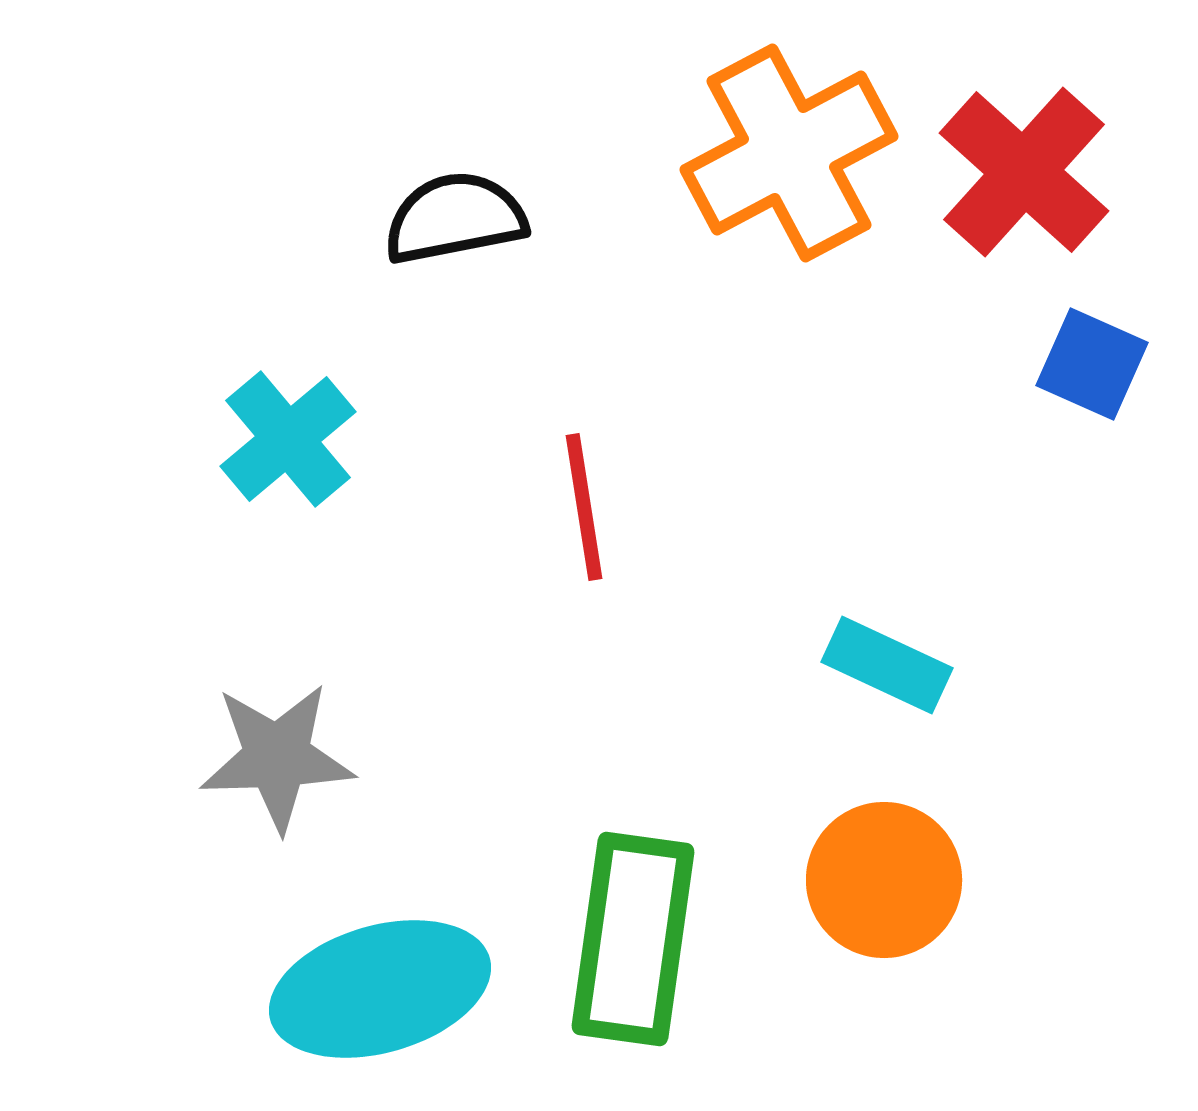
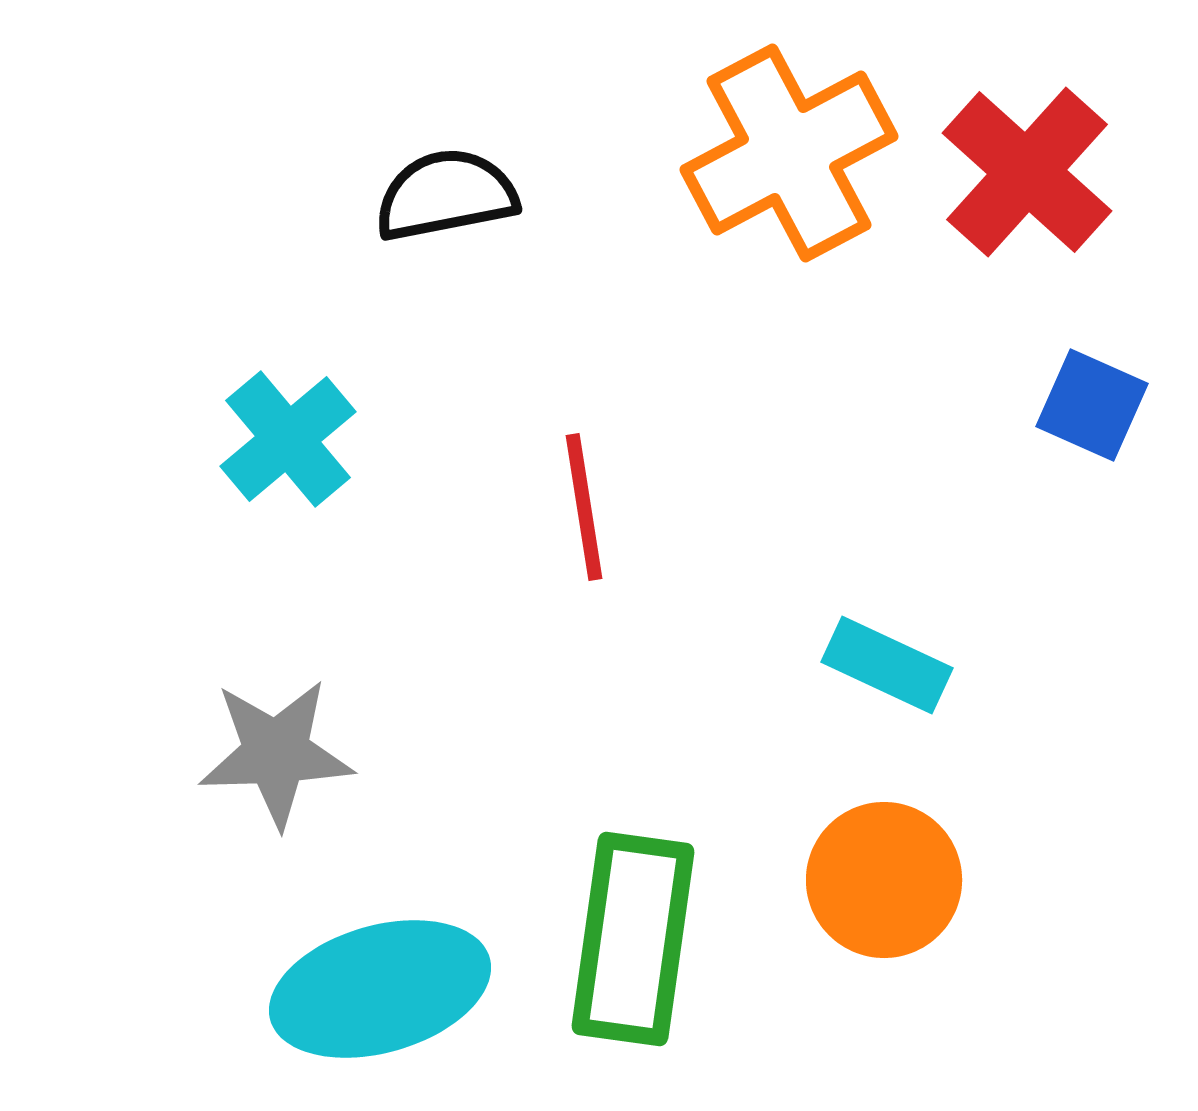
red cross: moved 3 px right
black semicircle: moved 9 px left, 23 px up
blue square: moved 41 px down
gray star: moved 1 px left, 4 px up
